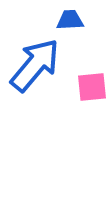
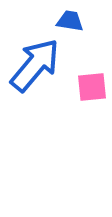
blue trapezoid: moved 1 px down; rotated 12 degrees clockwise
